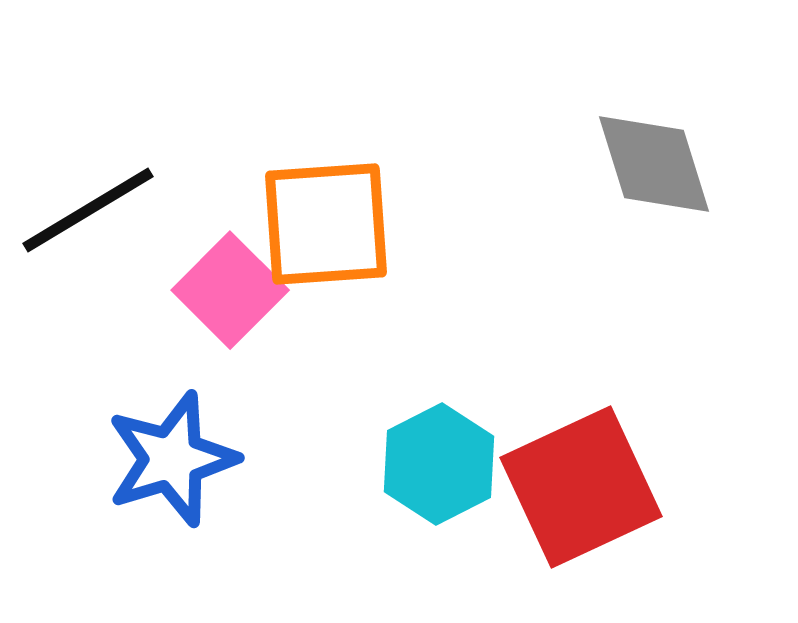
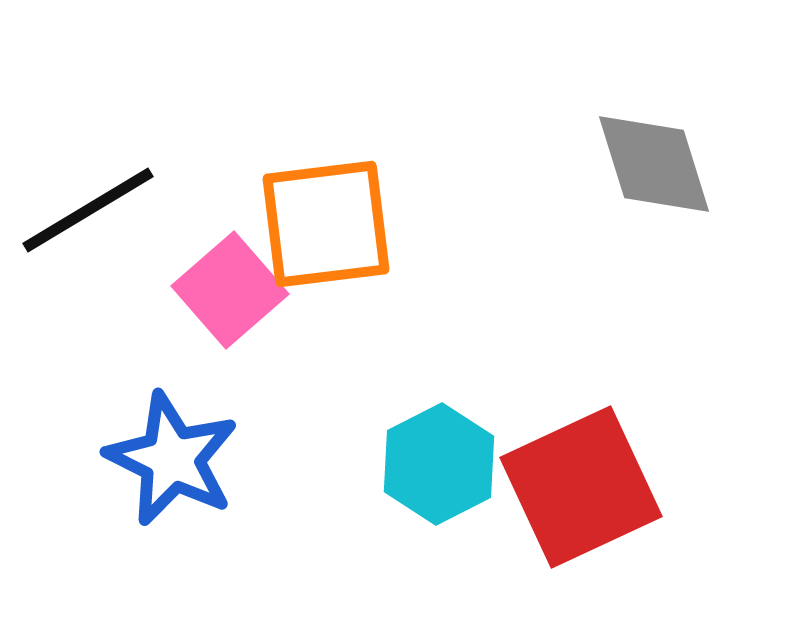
orange square: rotated 3 degrees counterclockwise
pink square: rotated 4 degrees clockwise
blue star: rotated 29 degrees counterclockwise
